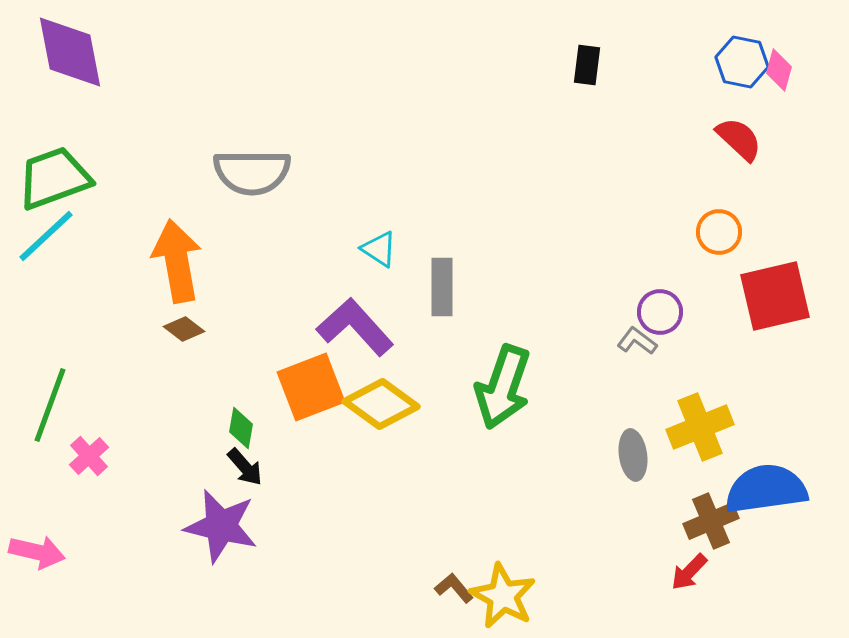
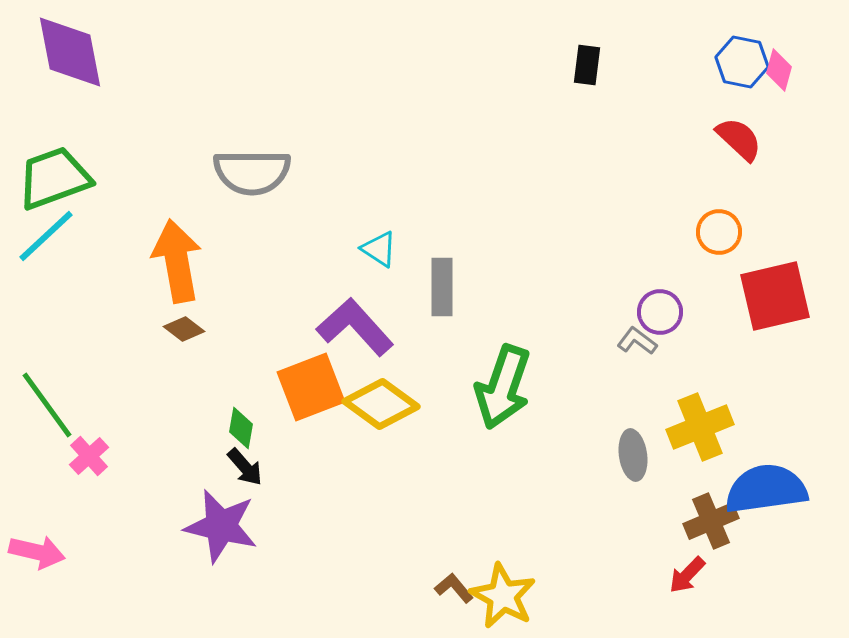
green line: moved 3 px left; rotated 56 degrees counterclockwise
red arrow: moved 2 px left, 3 px down
